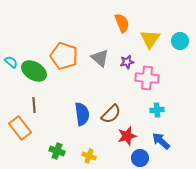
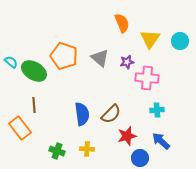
yellow cross: moved 2 px left, 7 px up; rotated 16 degrees counterclockwise
